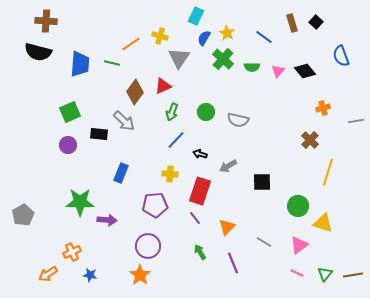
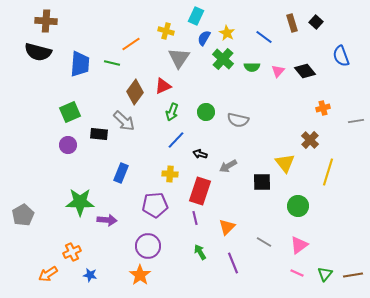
yellow cross at (160, 36): moved 6 px right, 5 px up
purple line at (195, 218): rotated 24 degrees clockwise
yellow triangle at (323, 223): moved 38 px left, 60 px up; rotated 35 degrees clockwise
